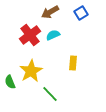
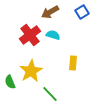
blue square: moved 1 px right, 1 px up
cyan semicircle: rotated 40 degrees clockwise
